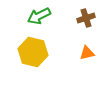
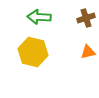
green arrow: moved 1 px down; rotated 30 degrees clockwise
orange triangle: moved 1 px right, 1 px up
